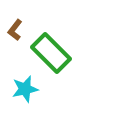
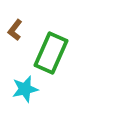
green rectangle: rotated 69 degrees clockwise
